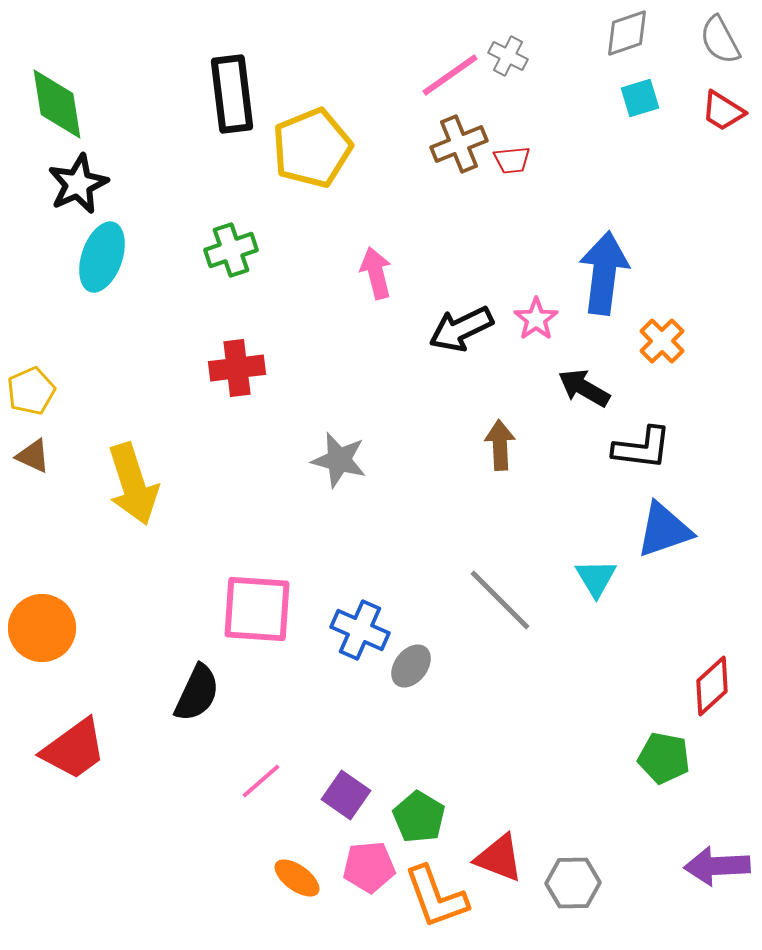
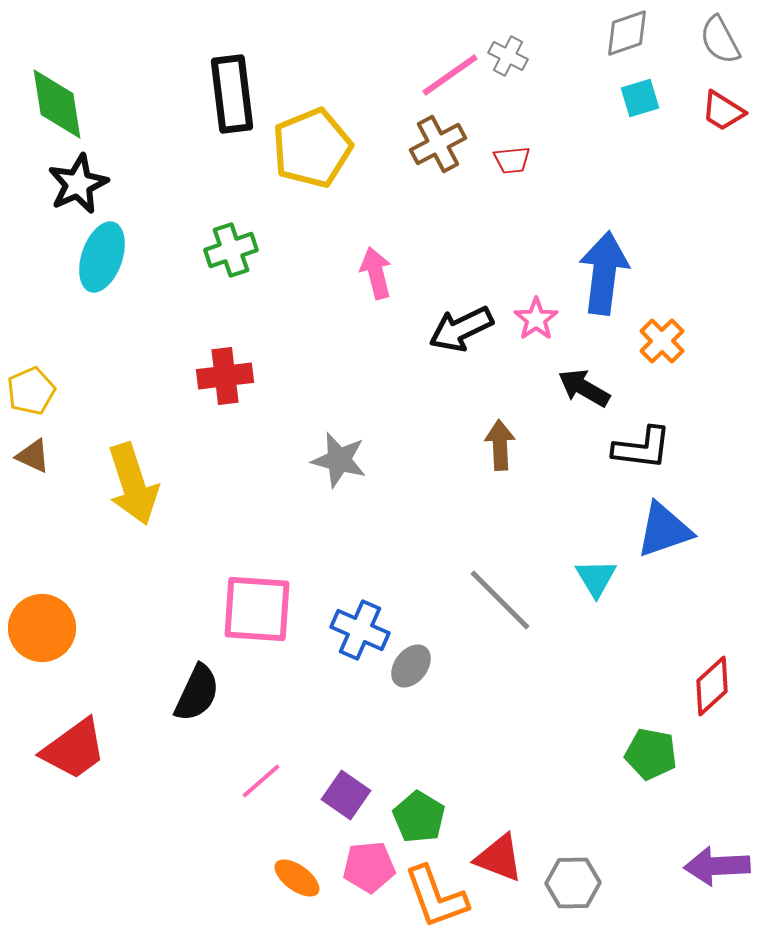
brown cross at (459, 144): moved 21 px left; rotated 6 degrees counterclockwise
red cross at (237, 368): moved 12 px left, 8 px down
green pentagon at (664, 758): moved 13 px left, 4 px up
